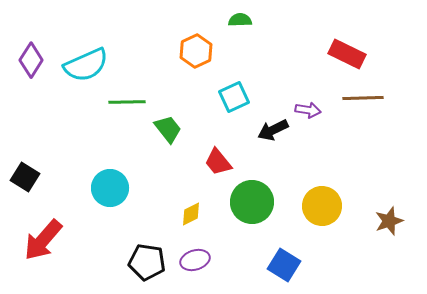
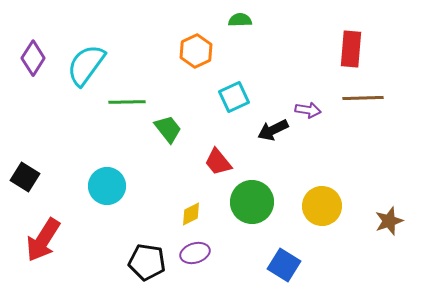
red rectangle: moved 4 px right, 5 px up; rotated 69 degrees clockwise
purple diamond: moved 2 px right, 2 px up
cyan semicircle: rotated 150 degrees clockwise
cyan circle: moved 3 px left, 2 px up
red arrow: rotated 9 degrees counterclockwise
purple ellipse: moved 7 px up
